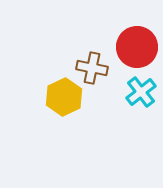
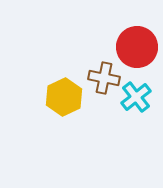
brown cross: moved 12 px right, 10 px down
cyan cross: moved 5 px left, 5 px down
